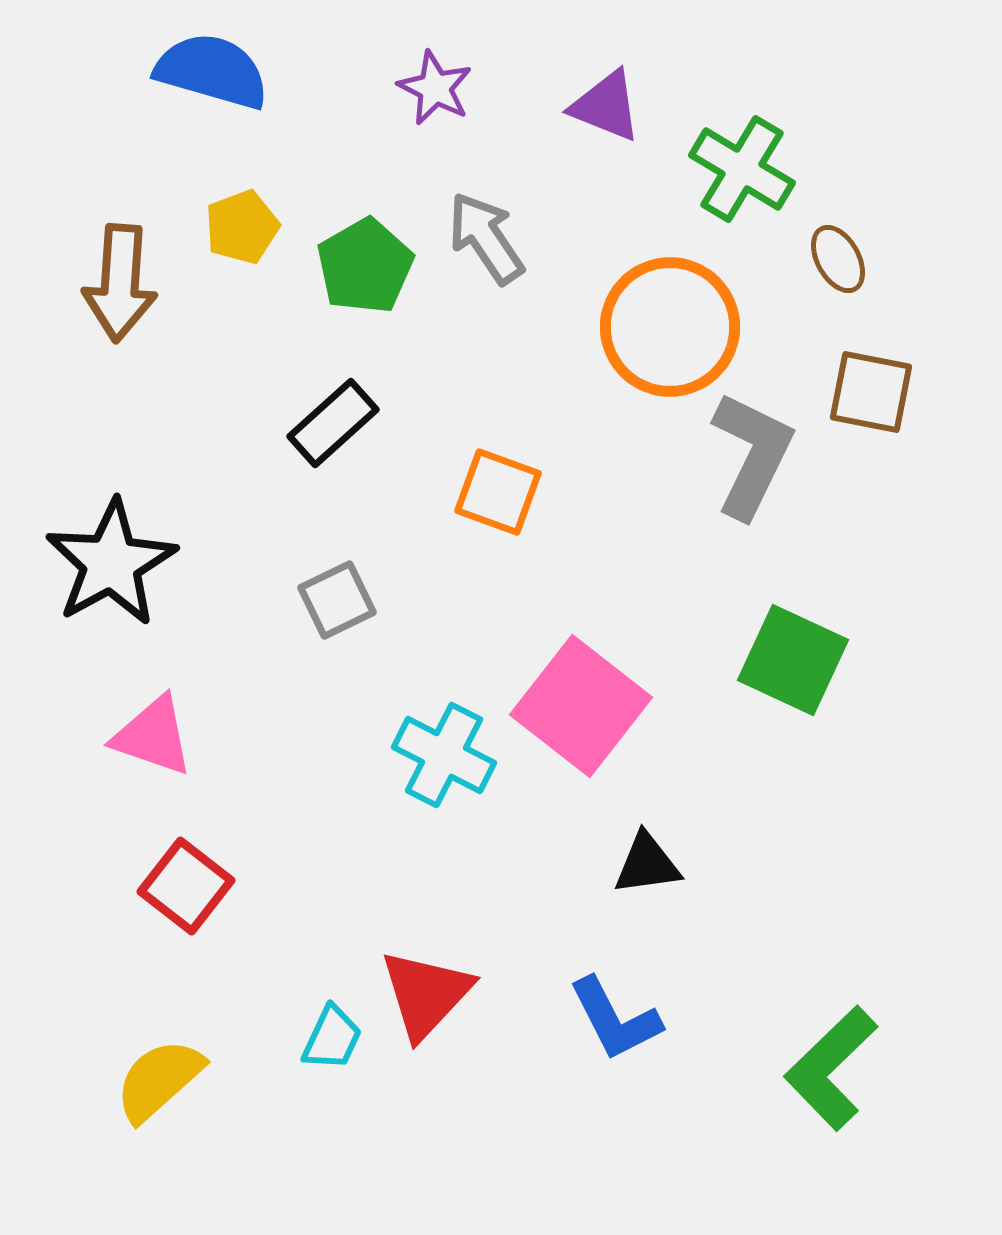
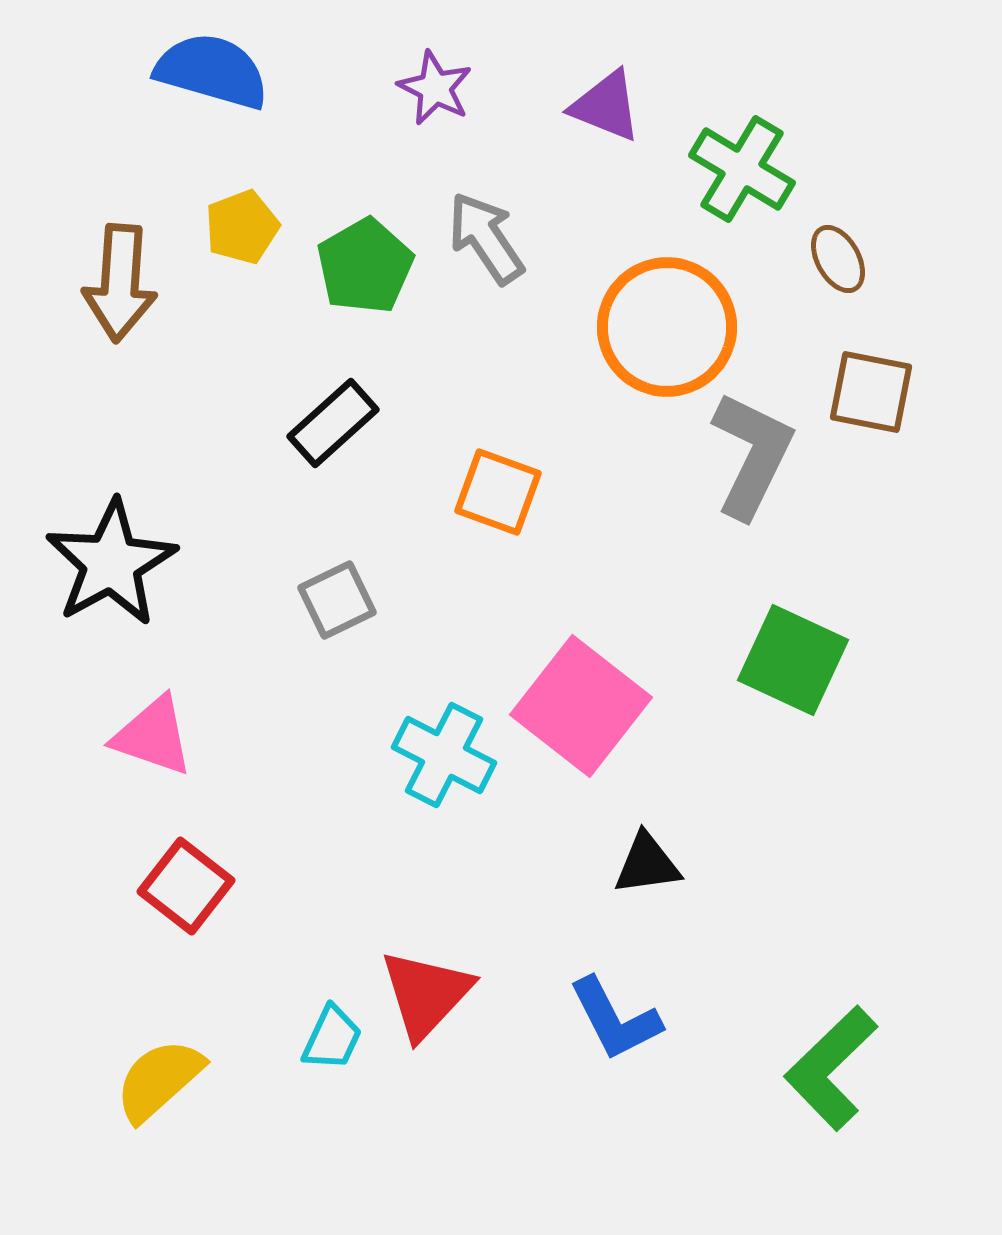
orange circle: moved 3 px left
